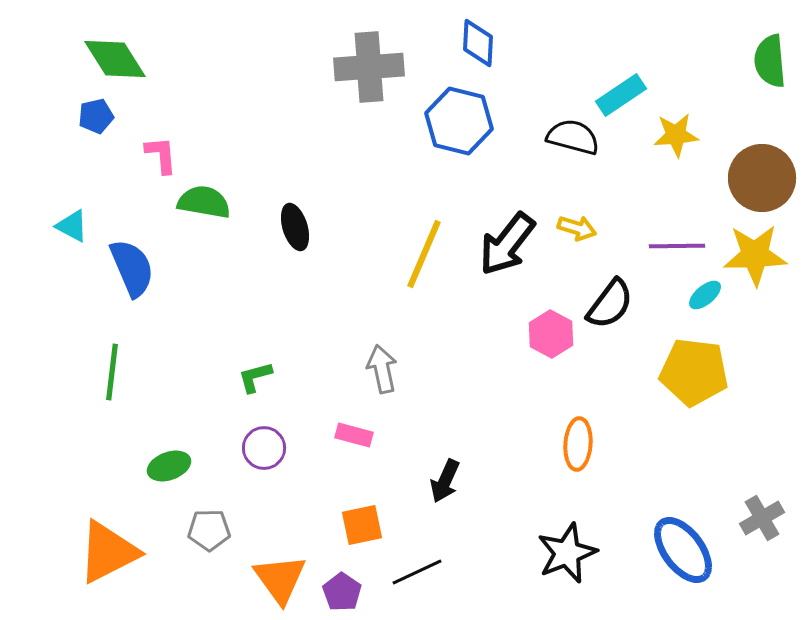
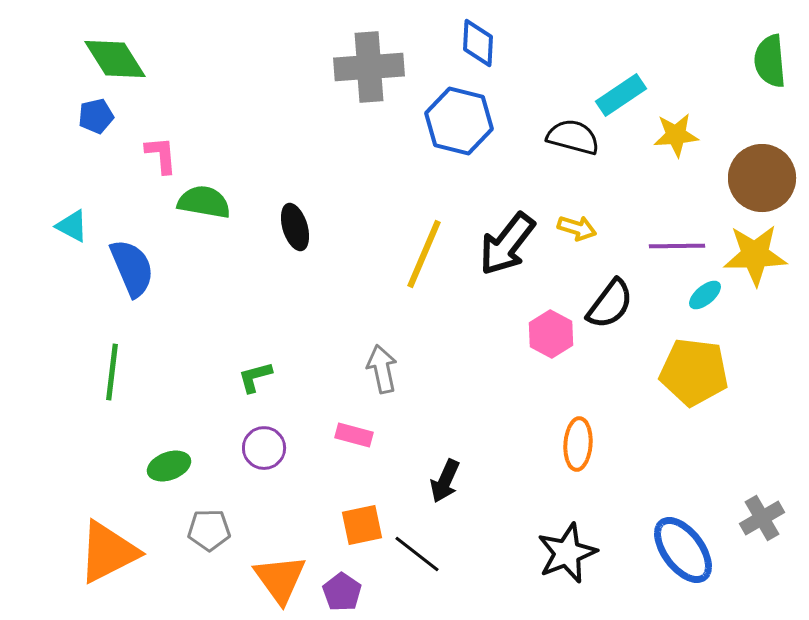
black line at (417, 572): moved 18 px up; rotated 63 degrees clockwise
